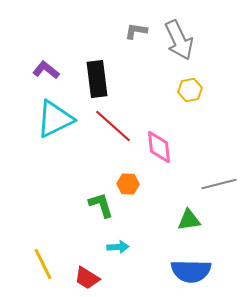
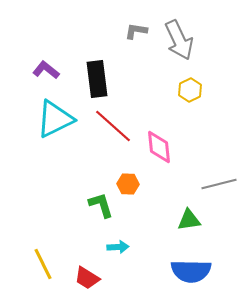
yellow hexagon: rotated 15 degrees counterclockwise
